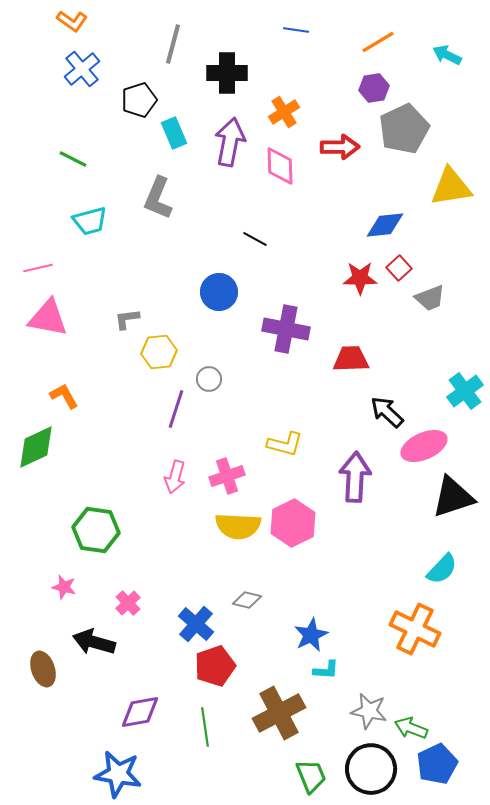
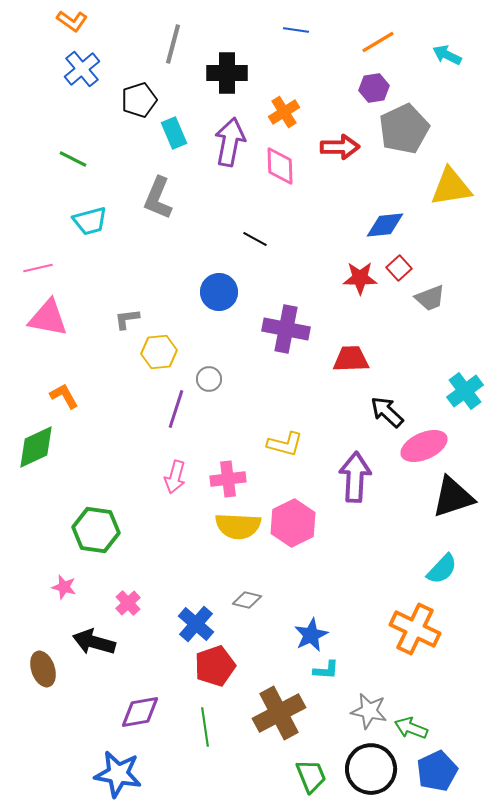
pink cross at (227, 476): moved 1 px right, 3 px down; rotated 12 degrees clockwise
blue pentagon at (437, 764): moved 7 px down
